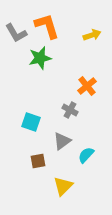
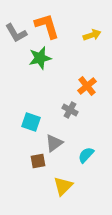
gray triangle: moved 8 px left, 2 px down
